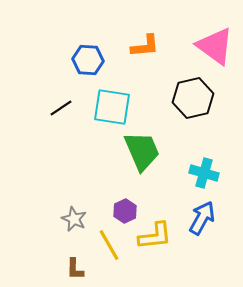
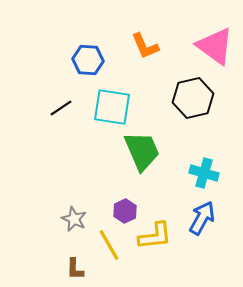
orange L-shape: rotated 72 degrees clockwise
